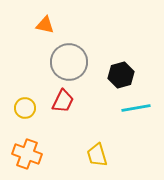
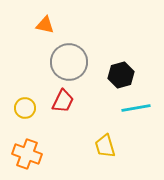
yellow trapezoid: moved 8 px right, 9 px up
